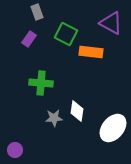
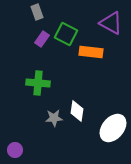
purple rectangle: moved 13 px right
green cross: moved 3 px left
